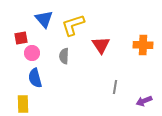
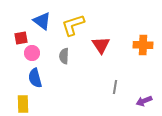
blue triangle: moved 2 px left, 2 px down; rotated 12 degrees counterclockwise
